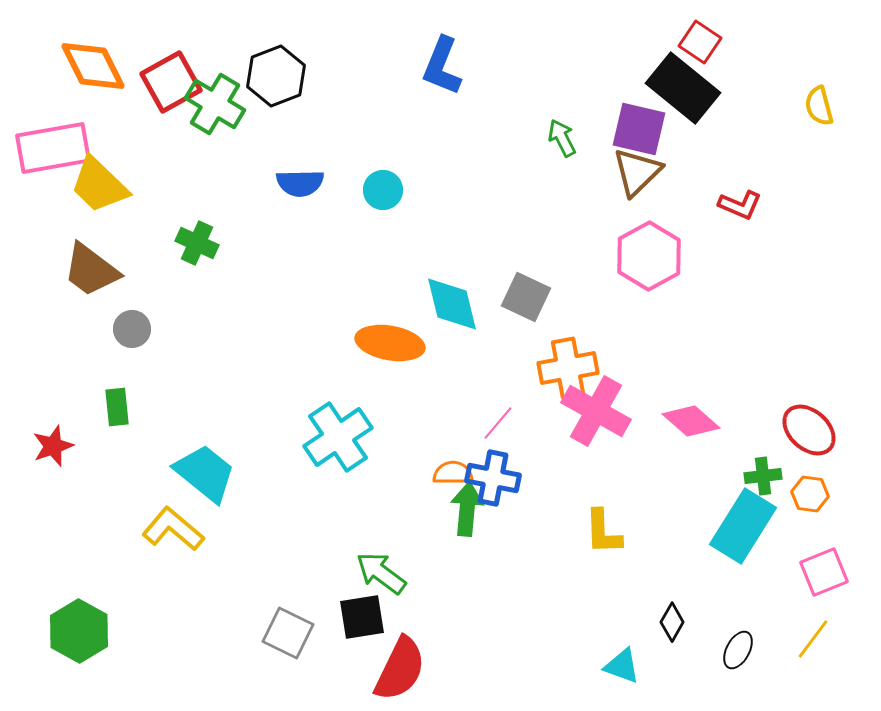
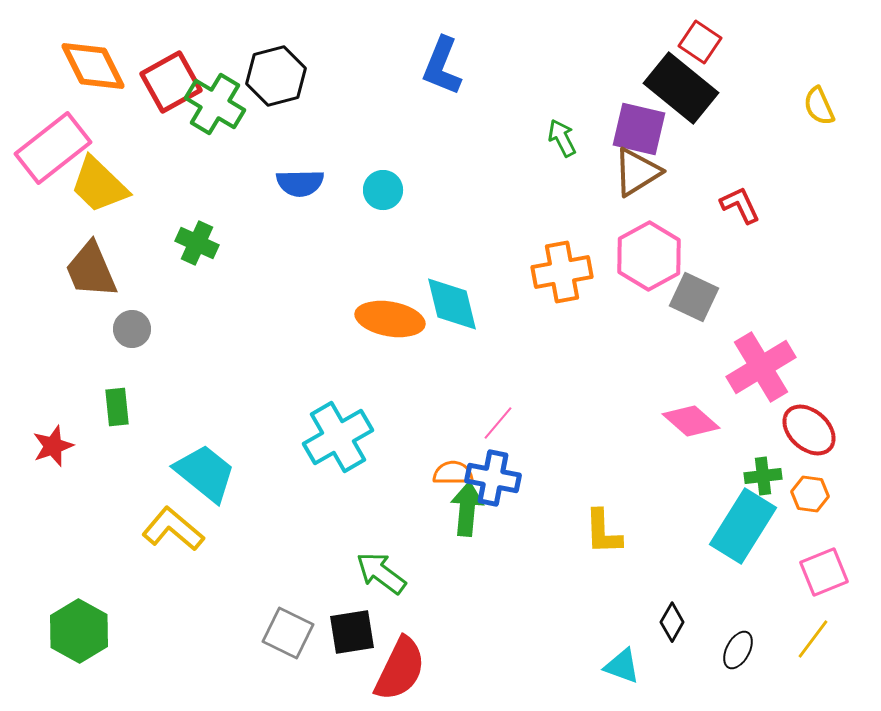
black hexagon at (276, 76): rotated 6 degrees clockwise
black rectangle at (683, 88): moved 2 px left
yellow semicircle at (819, 106): rotated 9 degrees counterclockwise
pink rectangle at (53, 148): rotated 28 degrees counterclockwise
brown triangle at (637, 172): rotated 12 degrees clockwise
red L-shape at (740, 205): rotated 138 degrees counterclockwise
brown trapezoid at (91, 270): rotated 30 degrees clockwise
gray square at (526, 297): moved 168 px right
orange ellipse at (390, 343): moved 24 px up
orange cross at (568, 368): moved 6 px left, 96 px up
pink cross at (596, 411): moved 165 px right, 44 px up; rotated 30 degrees clockwise
cyan cross at (338, 437): rotated 4 degrees clockwise
black square at (362, 617): moved 10 px left, 15 px down
